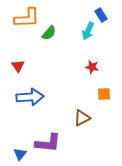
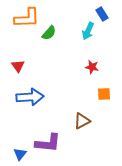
blue rectangle: moved 1 px right, 1 px up
brown triangle: moved 3 px down
